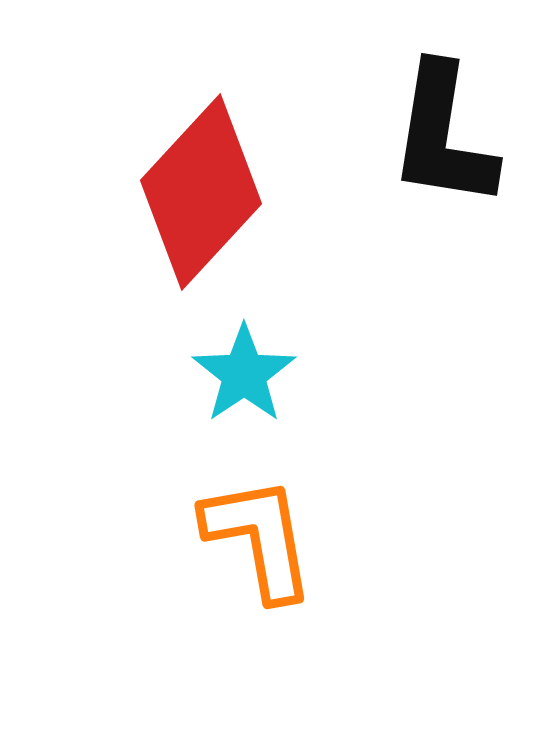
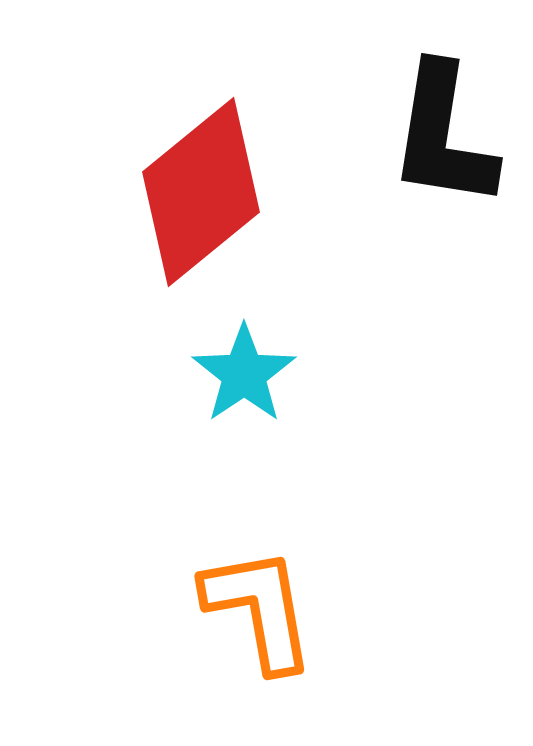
red diamond: rotated 8 degrees clockwise
orange L-shape: moved 71 px down
